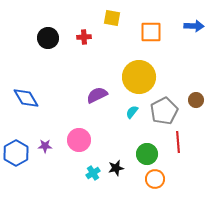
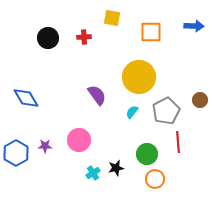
purple semicircle: rotated 80 degrees clockwise
brown circle: moved 4 px right
gray pentagon: moved 2 px right
